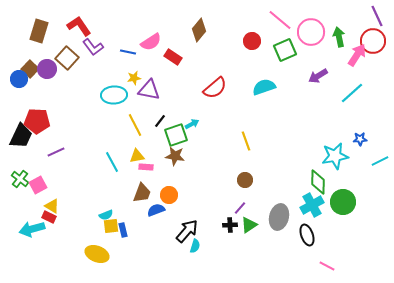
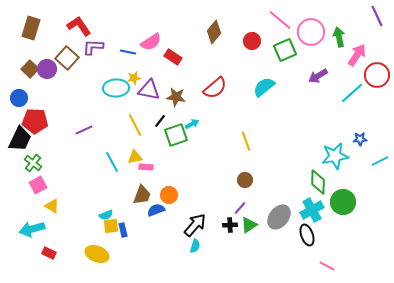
brown diamond at (199, 30): moved 15 px right, 2 px down
brown rectangle at (39, 31): moved 8 px left, 3 px up
red circle at (373, 41): moved 4 px right, 34 px down
purple L-shape at (93, 47): rotated 130 degrees clockwise
blue circle at (19, 79): moved 19 px down
cyan semicircle at (264, 87): rotated 20 degrees counterclockwise
cyan ellipse at (114, 95): moved 2 px right, 7 px up
red pentagon at (37, 121): moved 2 px left
black trapezoid at (21, 136): moved 1 px left, 3 px down
purple line at (56, 152): moved 28 px right, 22 px up
yellow triangle at (137, 156): moved 2 px left, 1 px down
brown star at (175, 156): moved 1 px right, 59 px up
green cross at (20, 179): moved 13 px right, 16 px up
brown trapezoid at (142, 193): moved 2 px down
cyan cross at (312, 205): moved 5 px down
red rectangle at (49, 217): moved 36 px down
gray ellipse at (279, 217): rotated 25 degrees clockwise
black arrow at (187, 231): moved 8 px right, 6 px up
